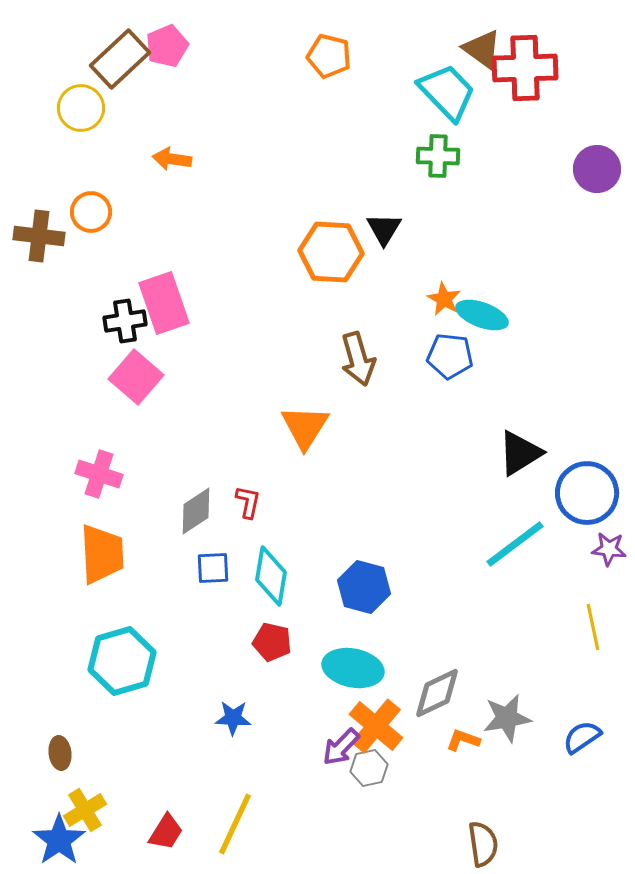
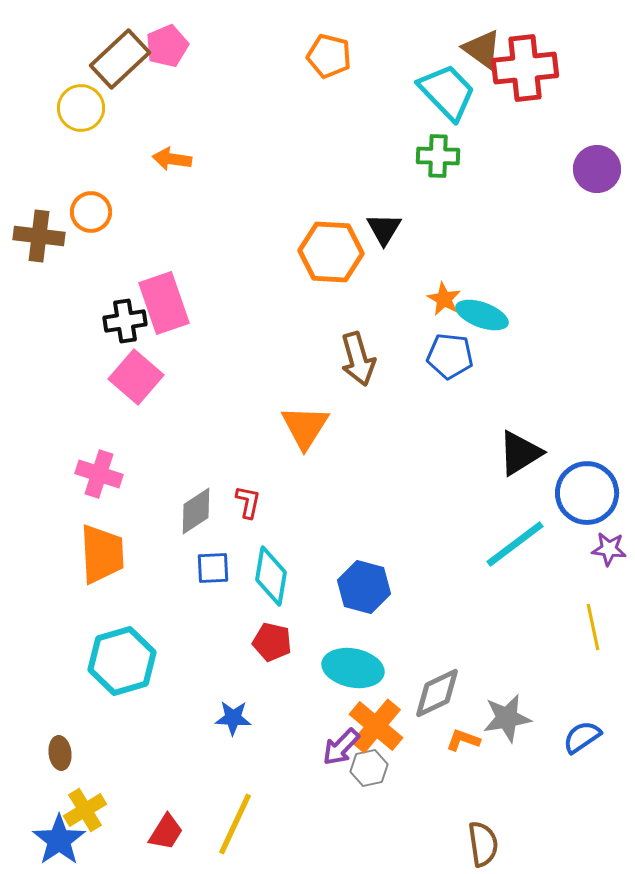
red cross at (525, 68): rotated 4 degrees counterclockwise
